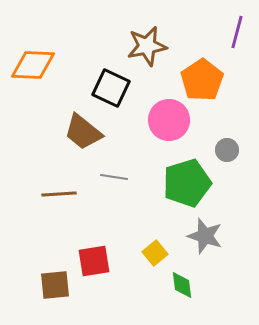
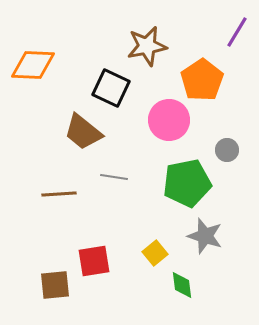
purple line: rotated 16 degrees clockwise
green pentagon: rotated 6 degrees clockwise
